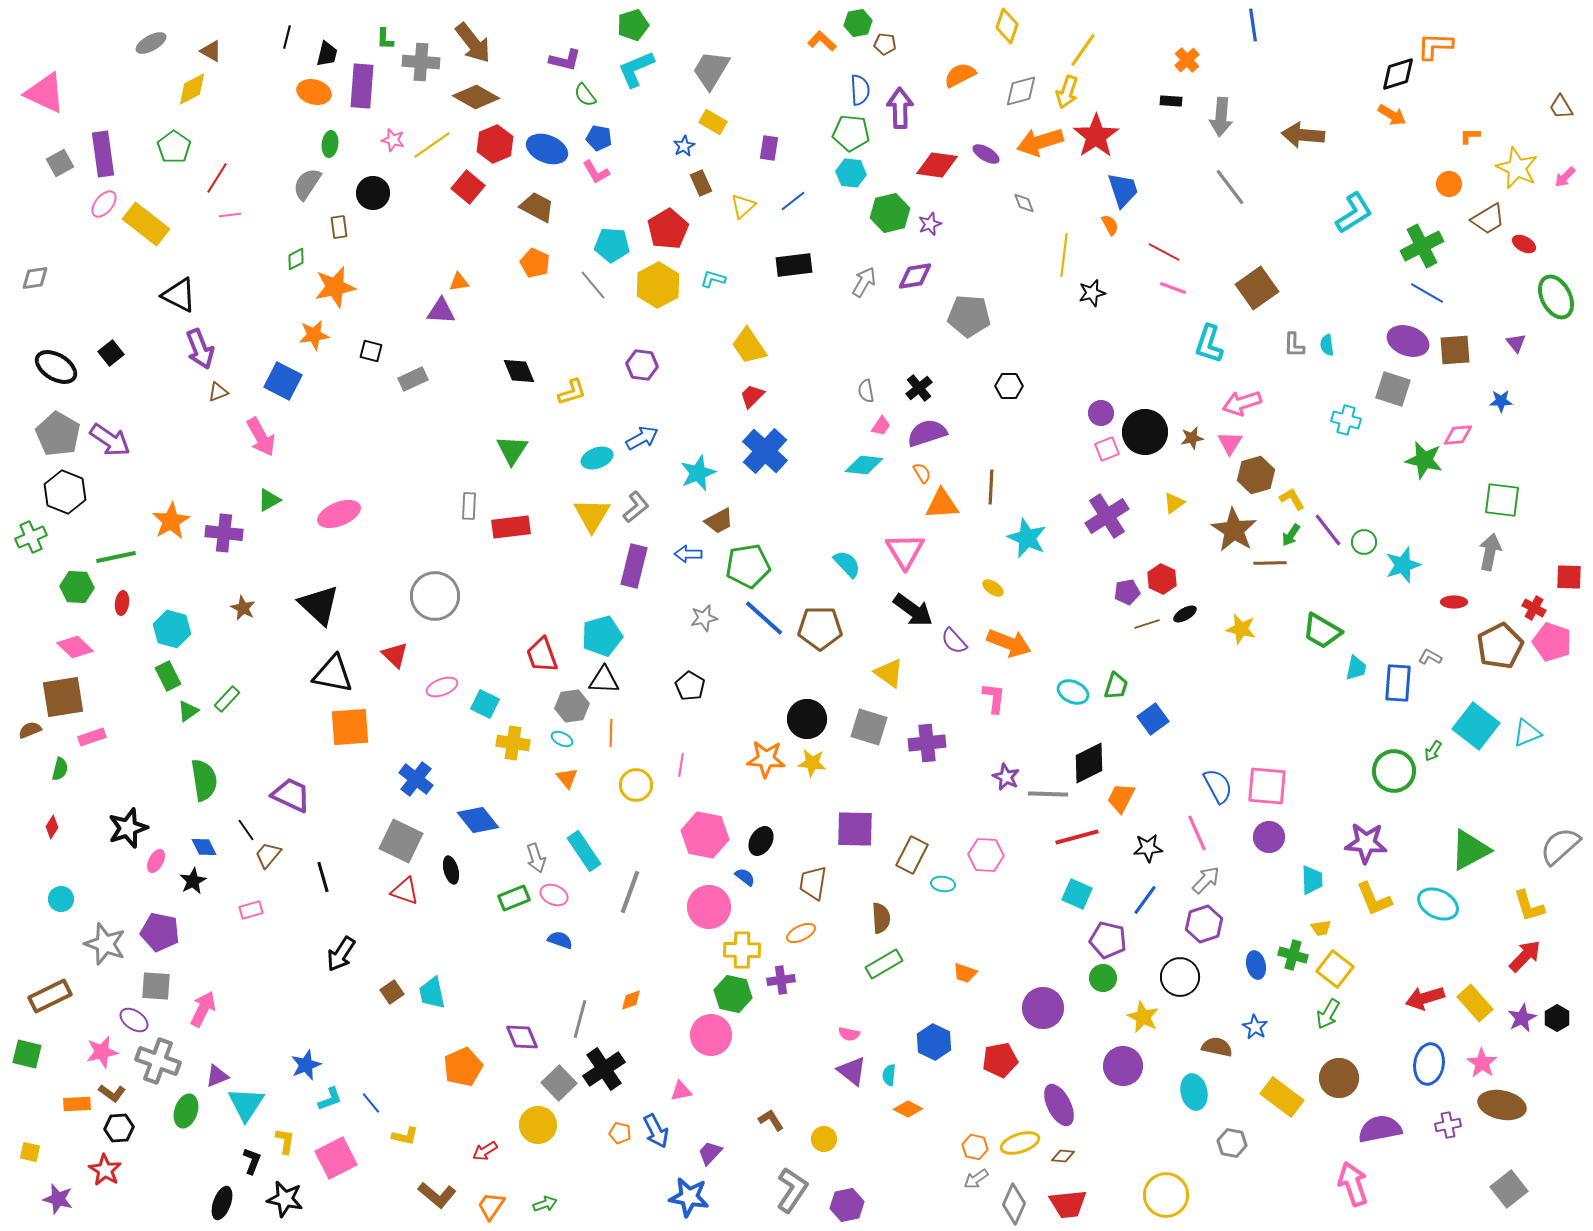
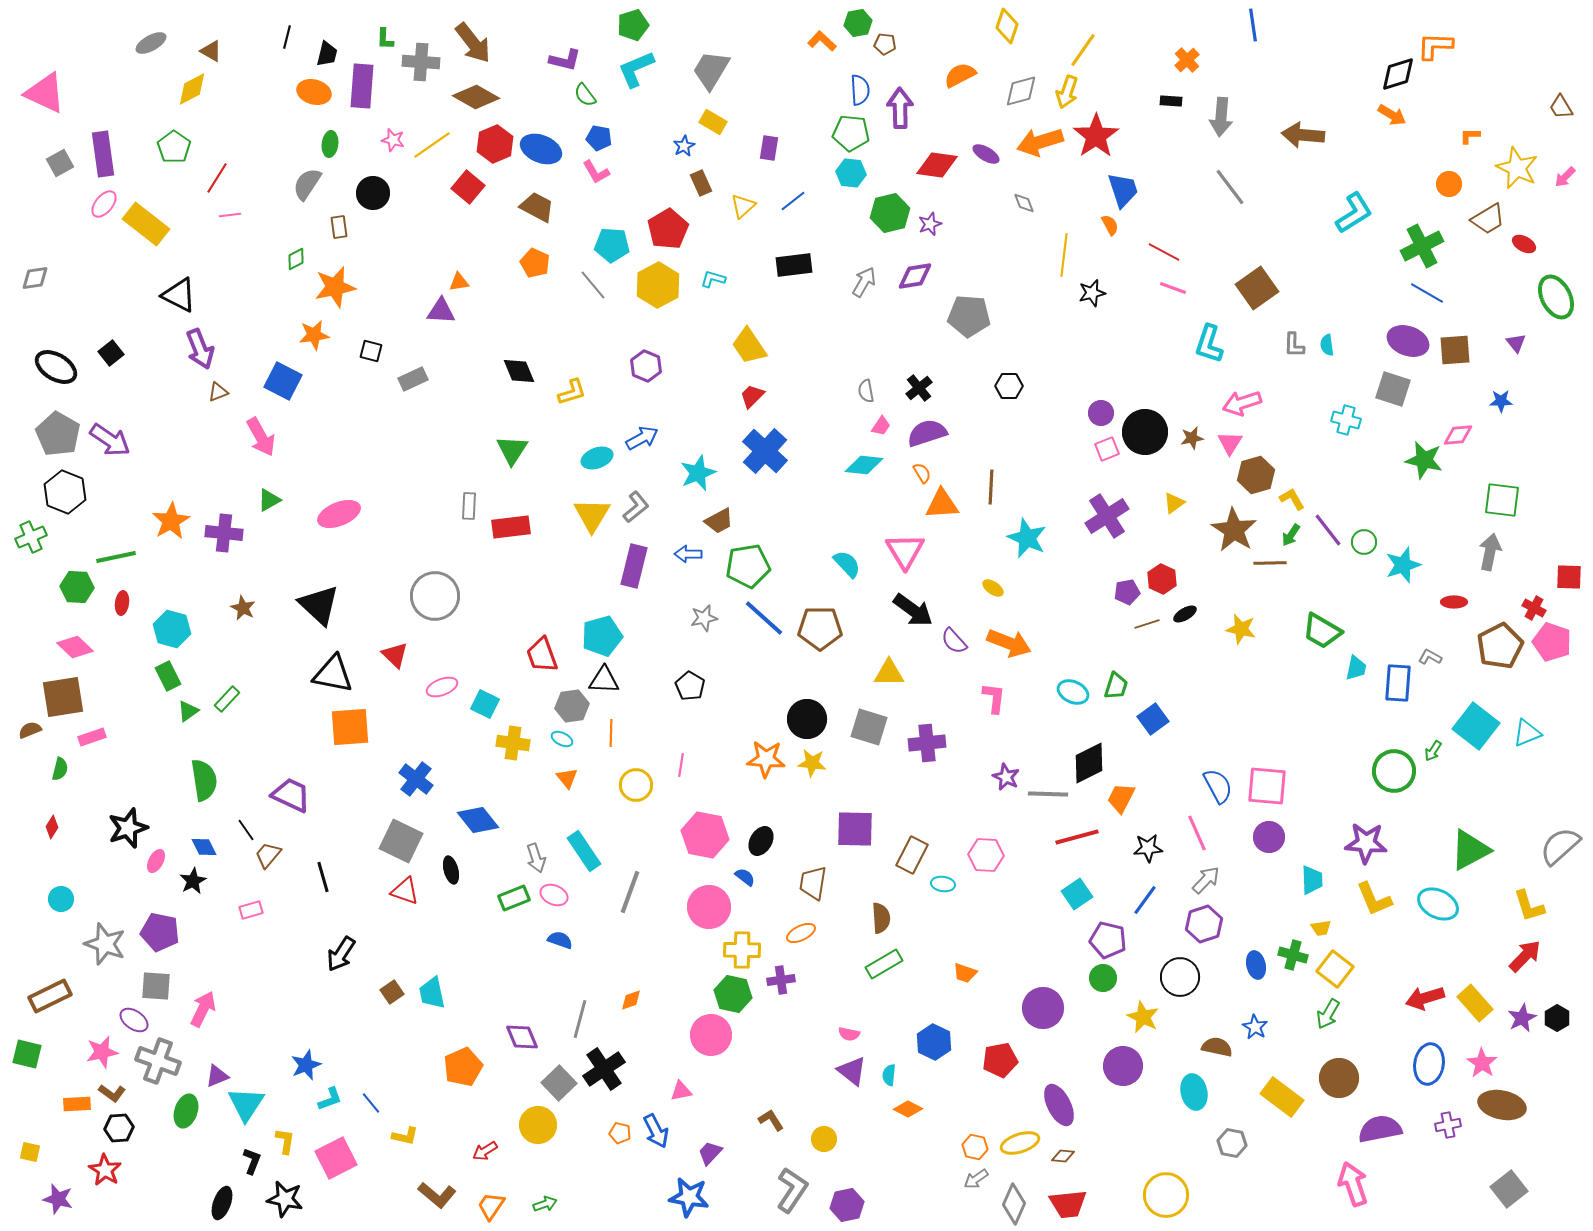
blue ellipse at (547, 149): moved 6 px left
purple hexagon at (642, 365): moved 4 px right, 1 px down; rotated 16 degrees clockwise
yellow triangle at (889, 673): rotated 36 degrees counterclockwise
cyan square at (1077, 894): rotated 32 degrees clockwise
